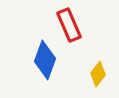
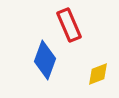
yellow diamond: rotated 30 degrees clockwise
